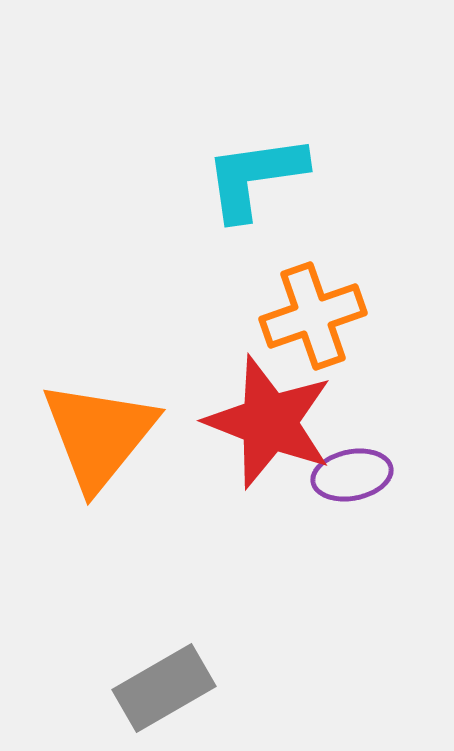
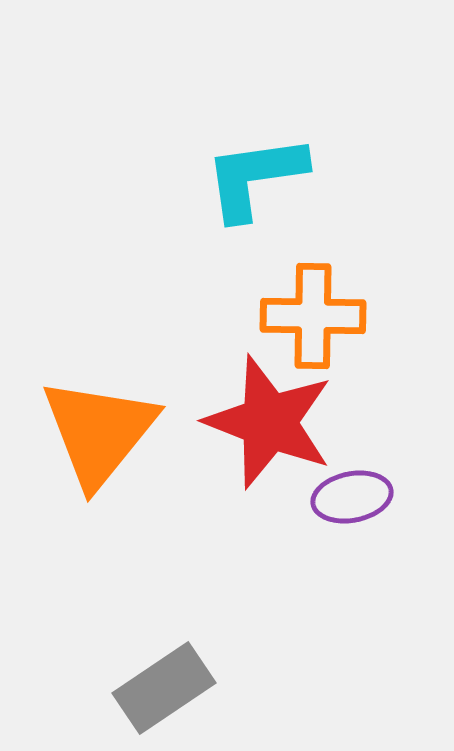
orange cross: rotated 20 degrees clockwise
orange triangle: moved 3 px up
purple ellipse: moved 22 px down
gray rectangle: rotated 4 degrees counterclockwise
